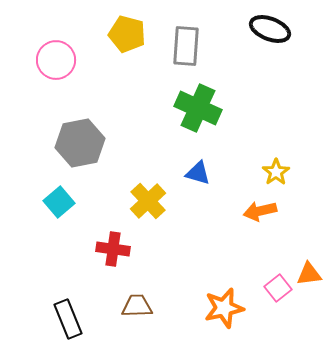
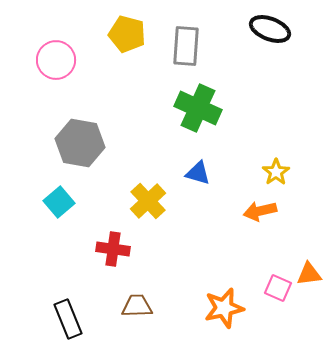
gray hexagon: rotated 21 degrees clockwise
pink square: rotated 28 degrees counterclockwise
